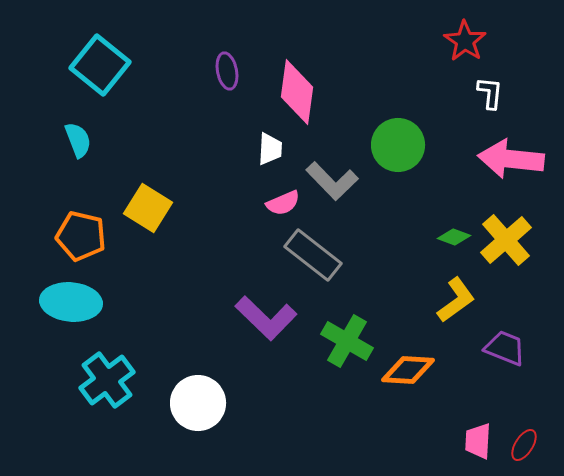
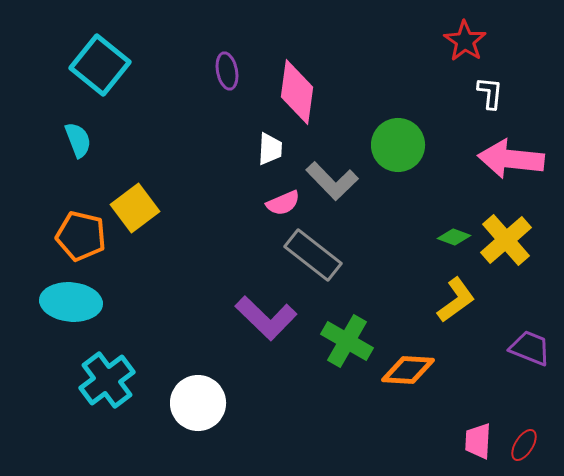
yellow square: moved 13 px left; rotated 21 degrees clockwise
purple trapezoid: moved 25 px right
